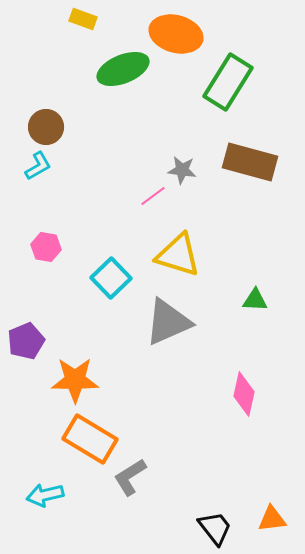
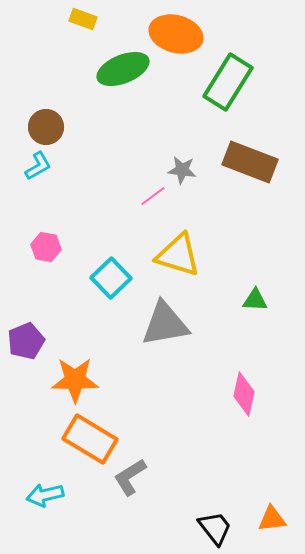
brown rectangle: rotated 6 degrees clockwise
gray triangle: moved 3 px left, 2 px down; rotated 14 degrees clockwise
